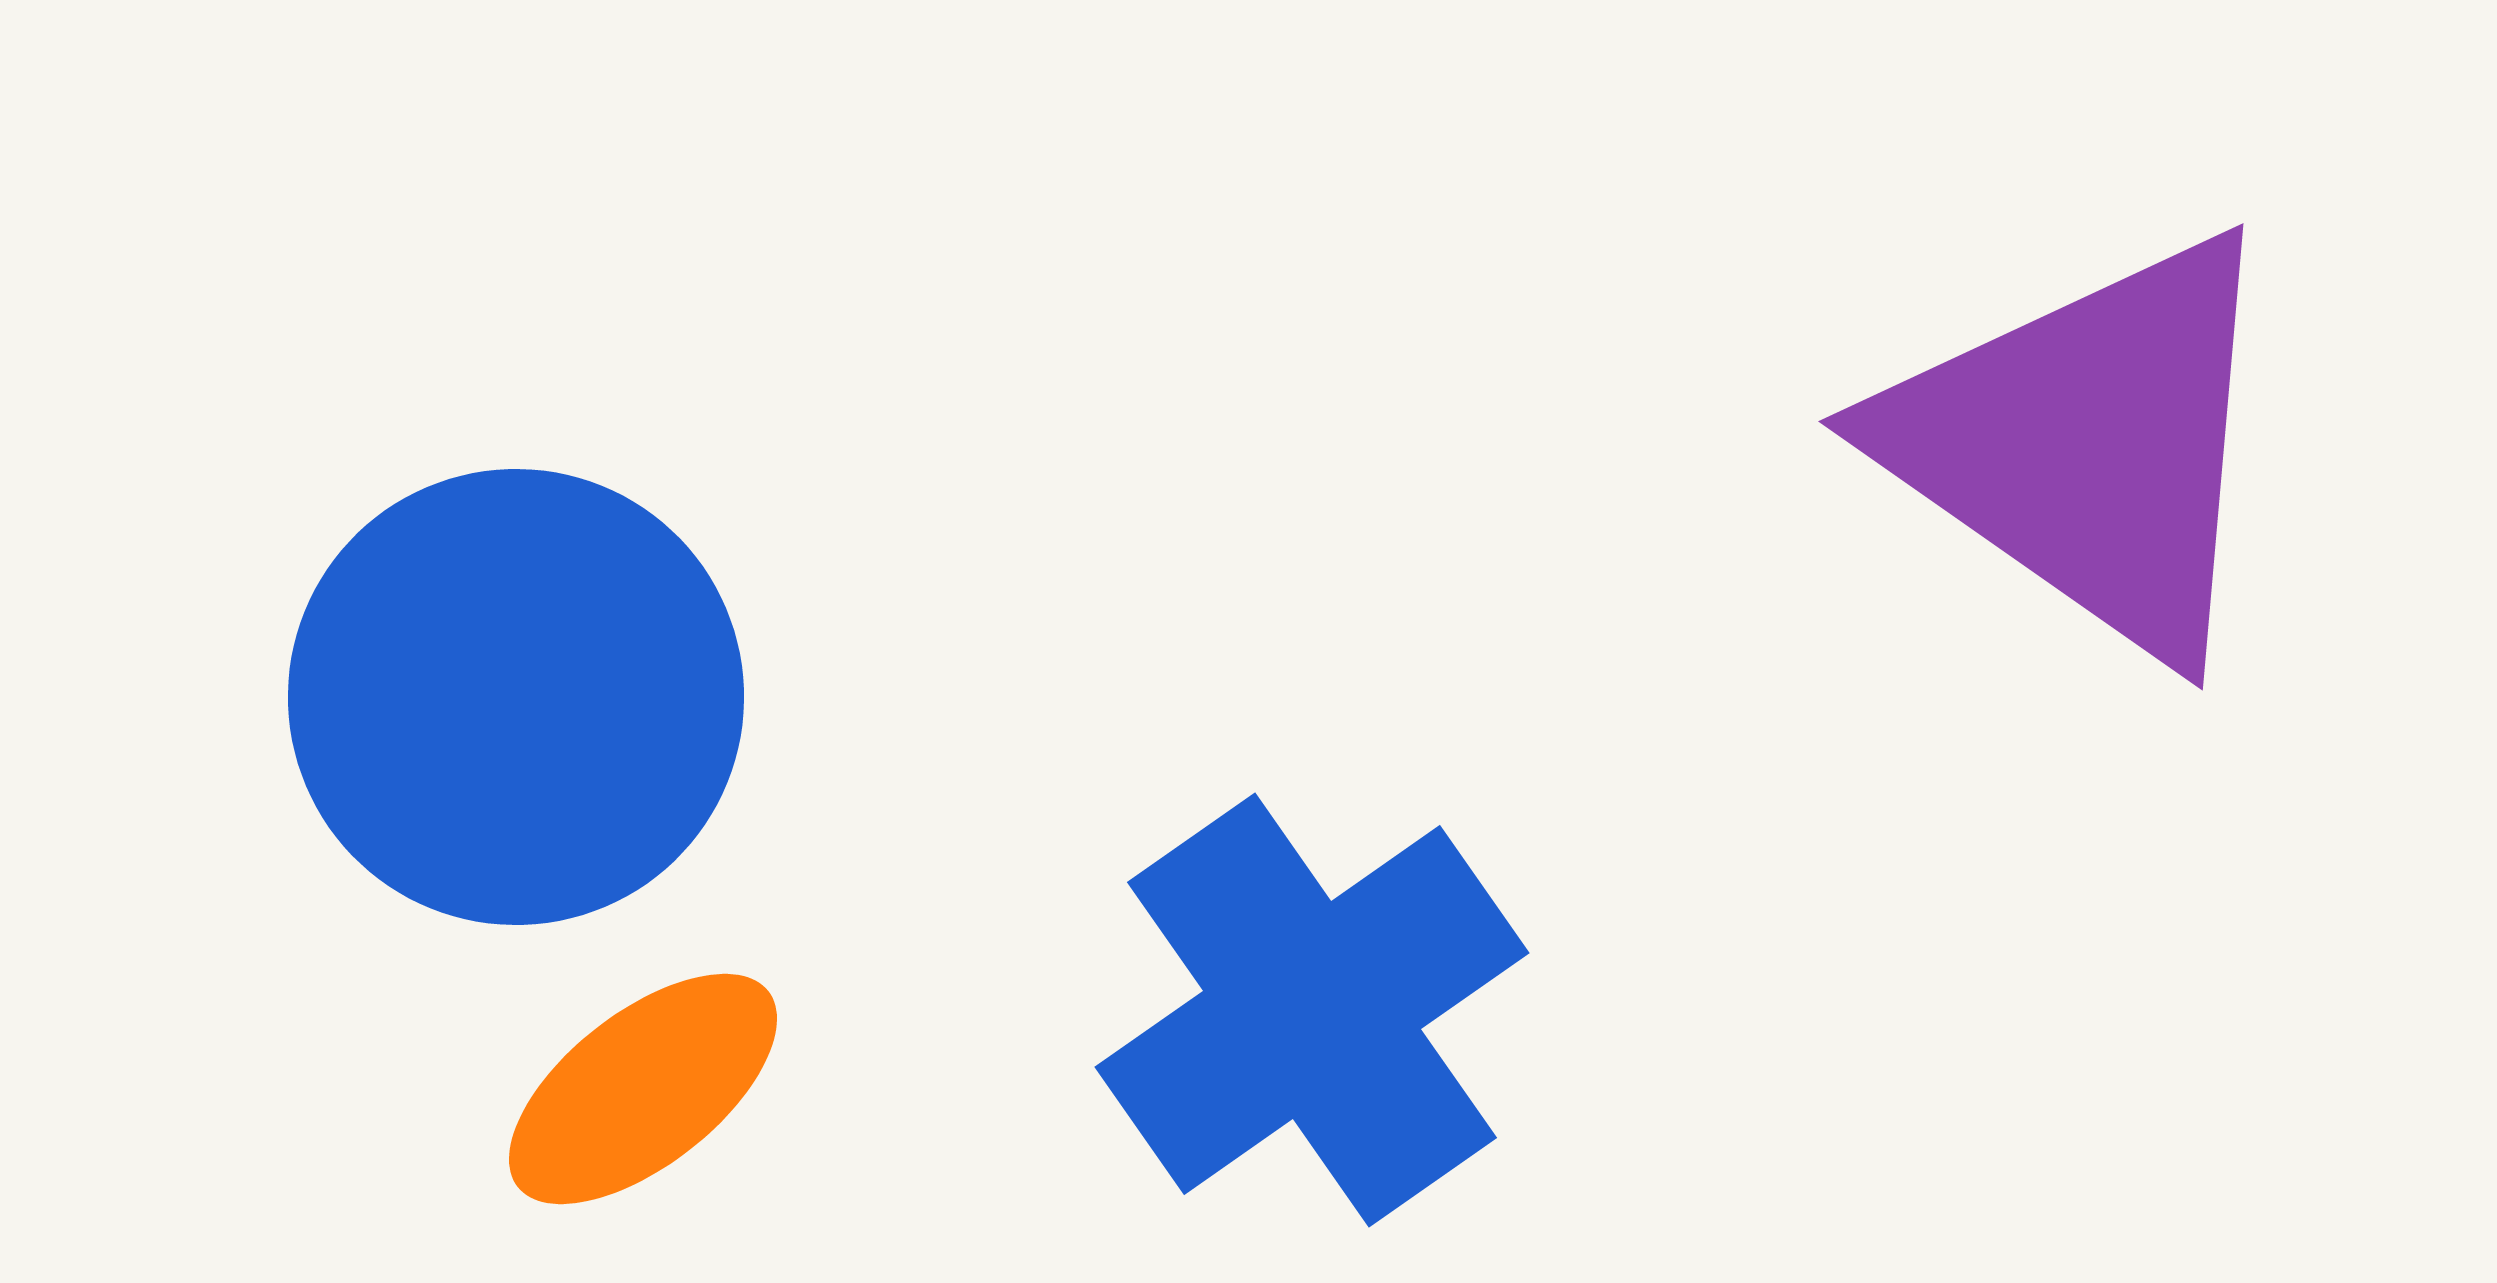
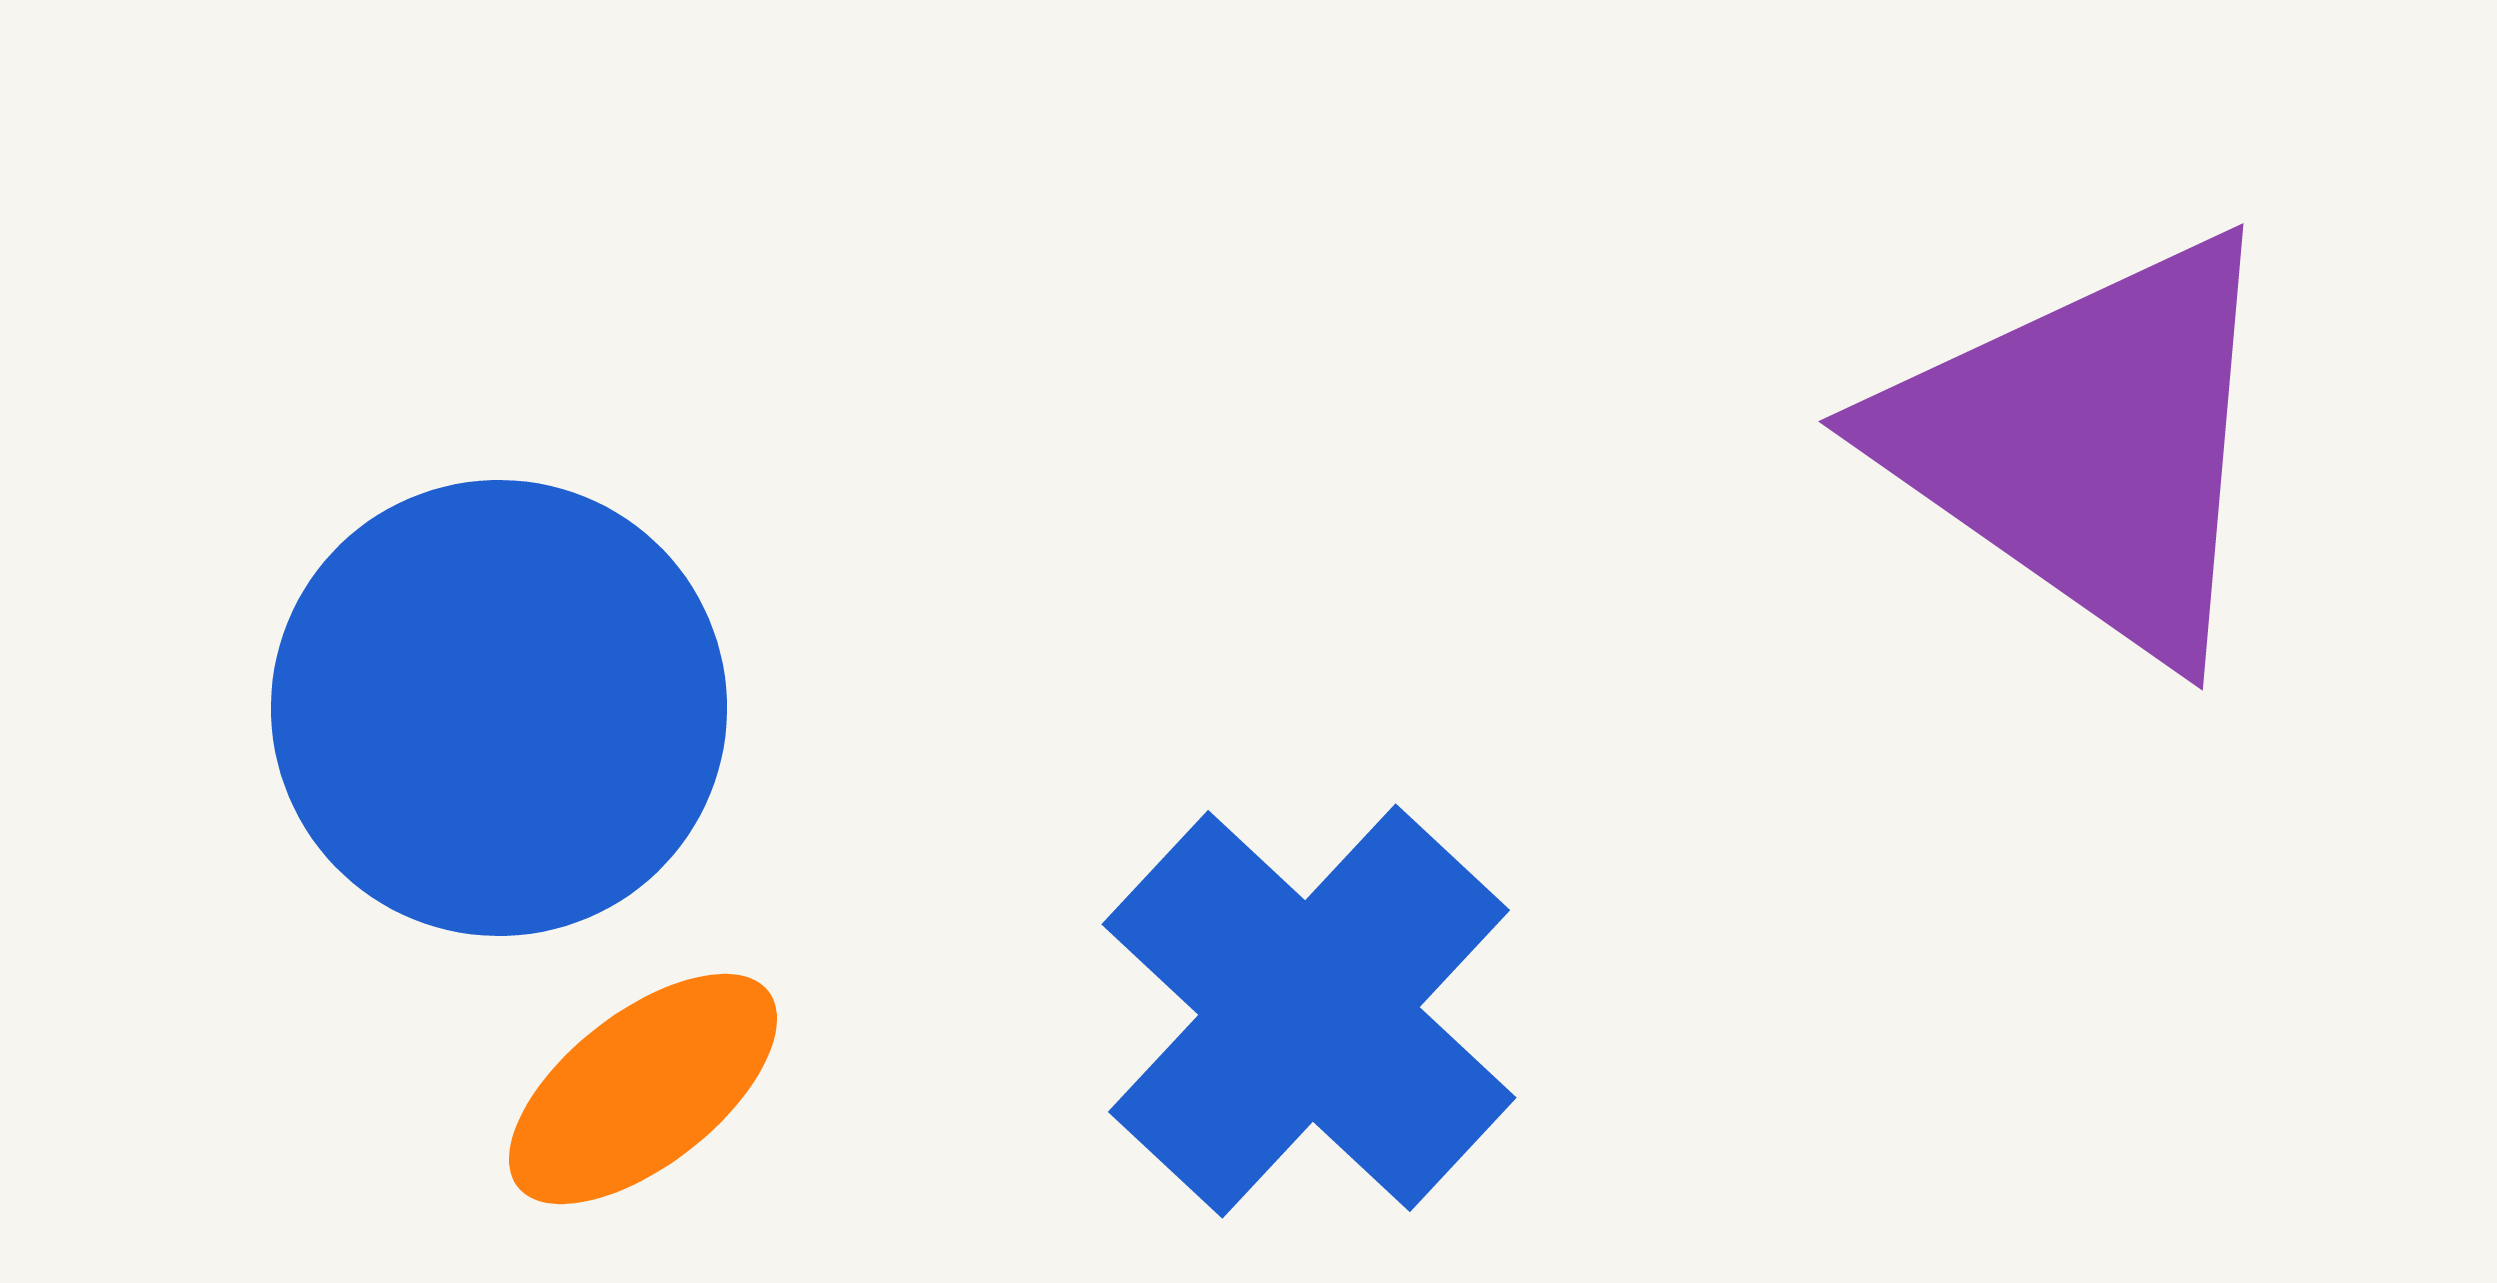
blue circle: moved 17 px left, 11 px down
blue cross: moved 3 px left, 1 px down; rotated 12 degrees counterclockwise
